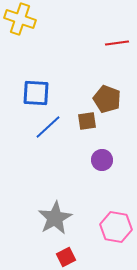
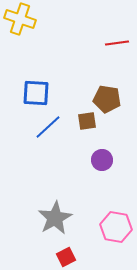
brown pentagon: rotated 12 degrees counterclockwise
